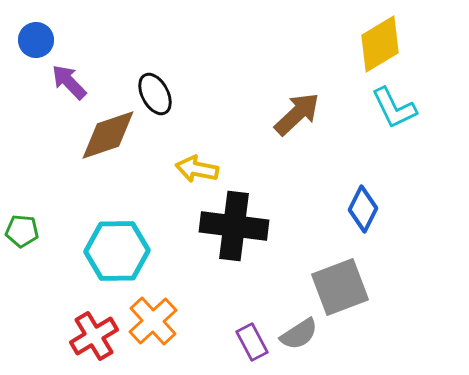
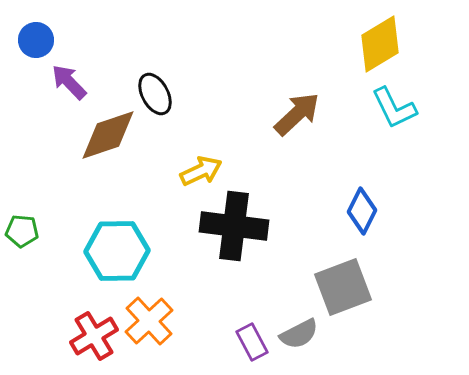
yellow arrow: moved 4 px right, 2 px down; rotated 144 degrees clockwise
blue diamond: moved 1 px left, 2 px down
gray square: moved 3 px right
orange cross: moved 4 px left
gray semicircle: rotated 6 degrees clockwise
